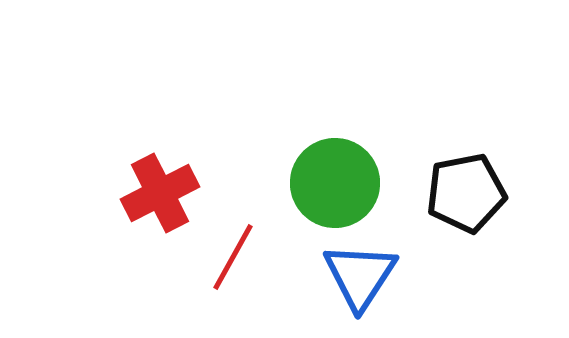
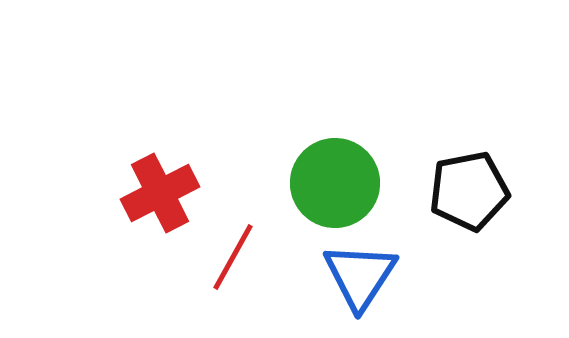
black pentagon: moved 3 px right, 2 px up
